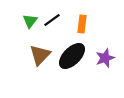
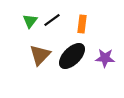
purple star: rotated 24 degrees clockwise
